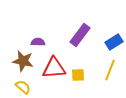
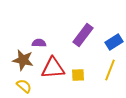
purple rectangle: moved 3 px right
purple semicircle: moved 1 px right, 1 px down
brown star: moved 1 px up
red triangle: moved 1 px left
yellow semicircle: moved 1 px right, 1 px up
